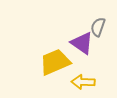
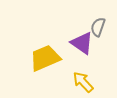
yellow trapezoid: moved 10 px left, 4 px up
yellow arrow: rotated 45 degrees clockwise
